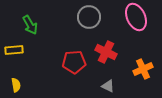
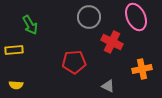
red cross: moved 6 px right, 10 px up
orange cross: moved 1 px left; rotated 12 degrees clockwise
yellow semicircle: rotated 104 degrees clockwise
